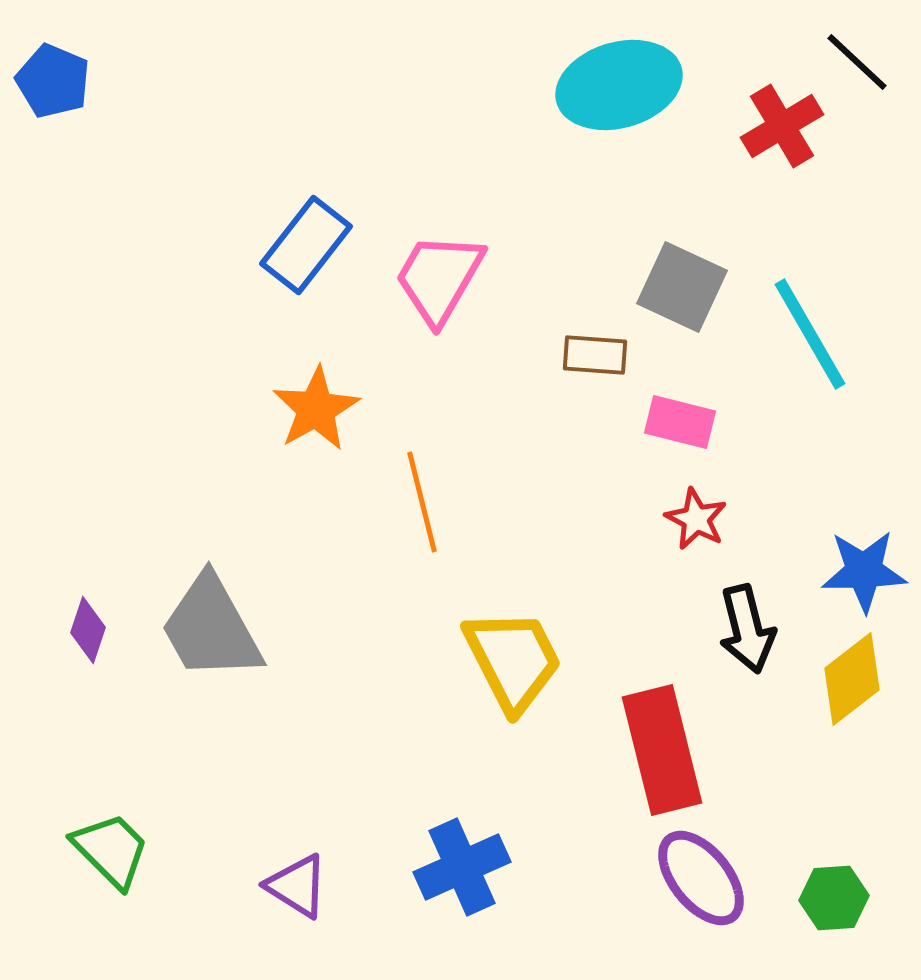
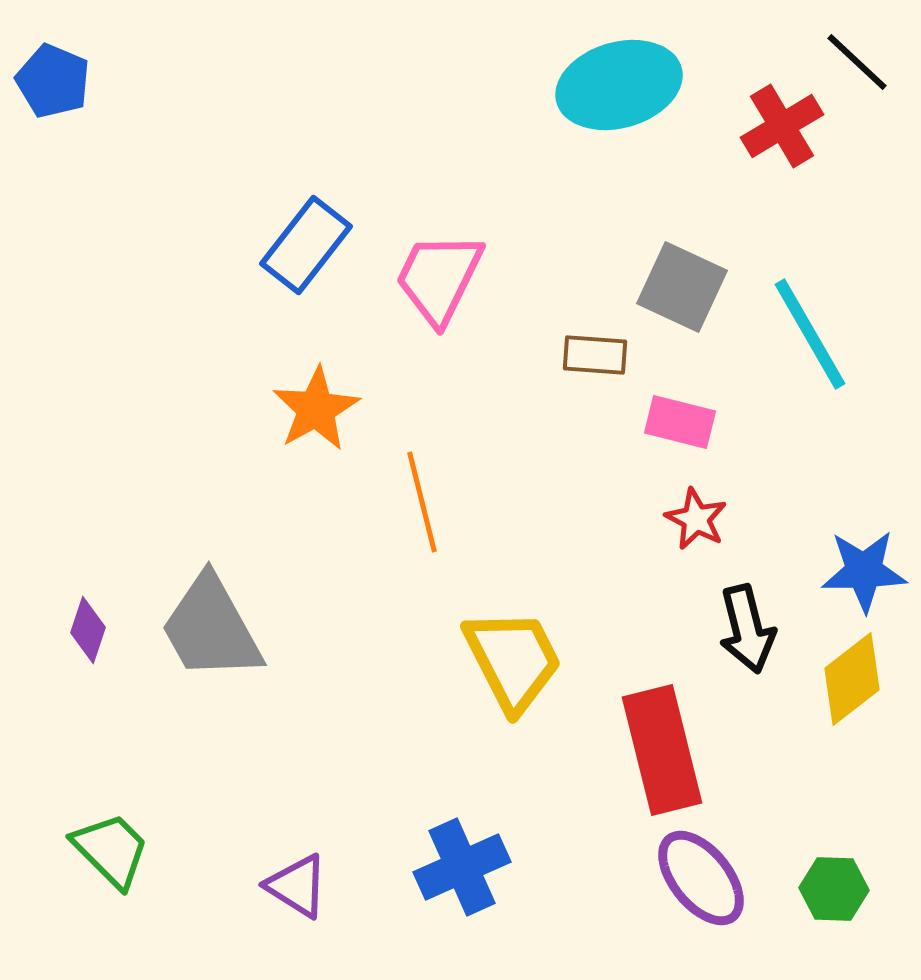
pink trapezoid: rotated 4 degrees counterclockwise
green hexagon: moved 9 px up; rotated 6 degrees clockwise
